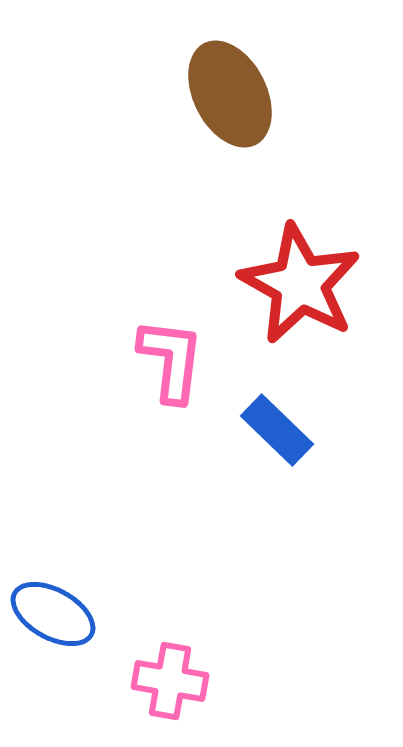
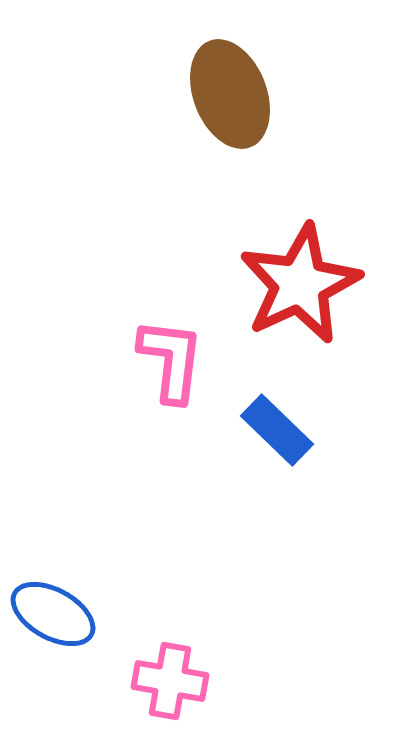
brown ellipse: rotated 6 degrees clockwise
red star: rotated 18 degrees clockwise
